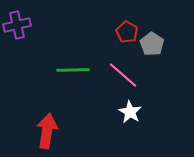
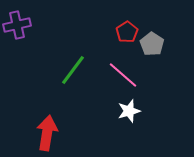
red pentagon: rotated 10 degrees clockwise
green line: rotated 52 degrees counterclockwise
white star: moved 1 px left, 1 px up; rotated 25 degrees clockwise
red arrow: moved 2 px down
